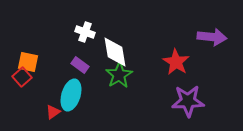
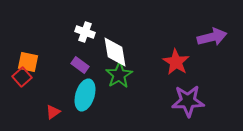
purple arrow: rotated 20 degrees counterclockwise
cyan ellipse: moved 14 px right
